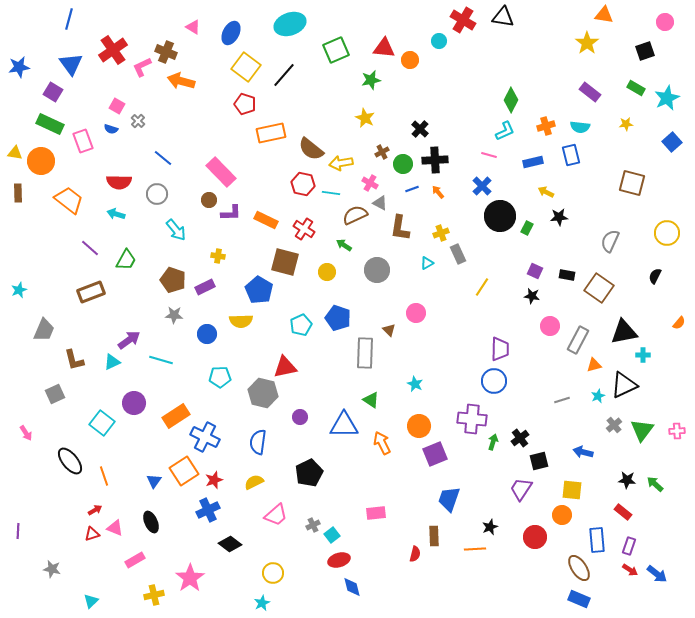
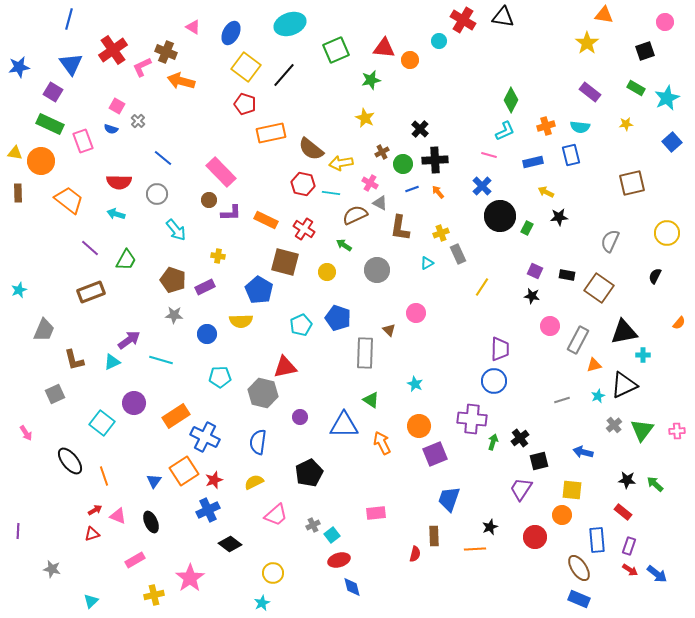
brown square at (632, 183): rotated 28 degrees counterclockwise
pink triangle at (115, 528): moved 3 px right, 12 px up
